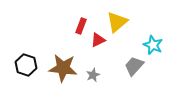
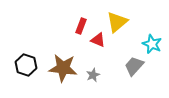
red triangle: rotated 49 degrees clockwise
cyan star: moved 1 px left, 1 px up
